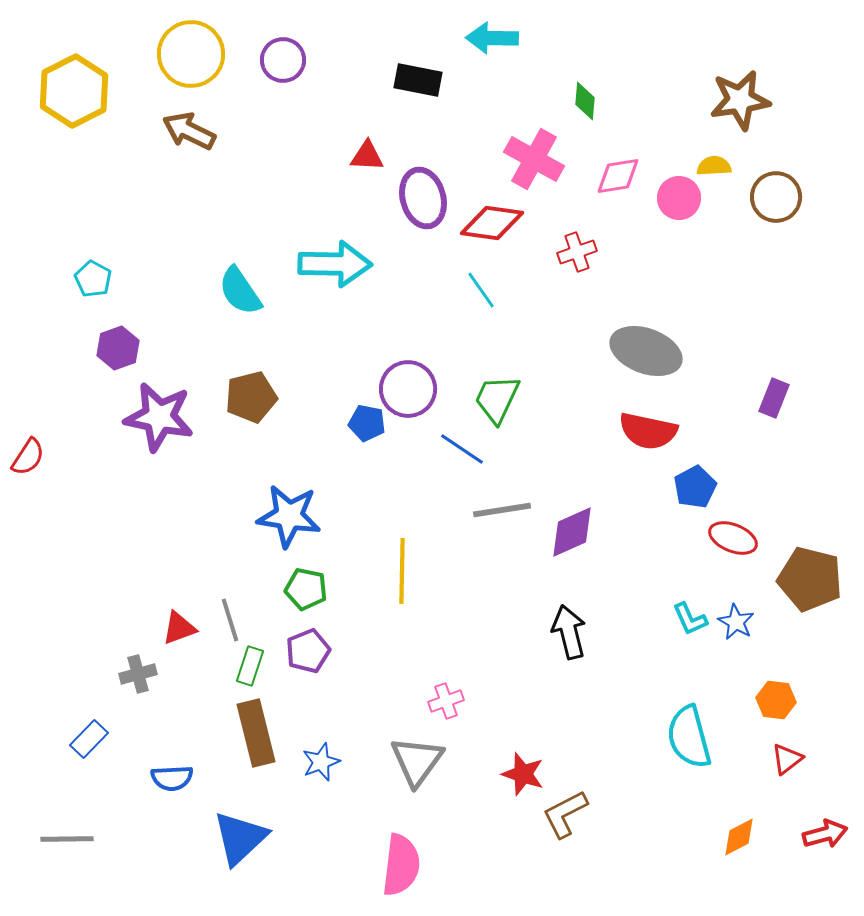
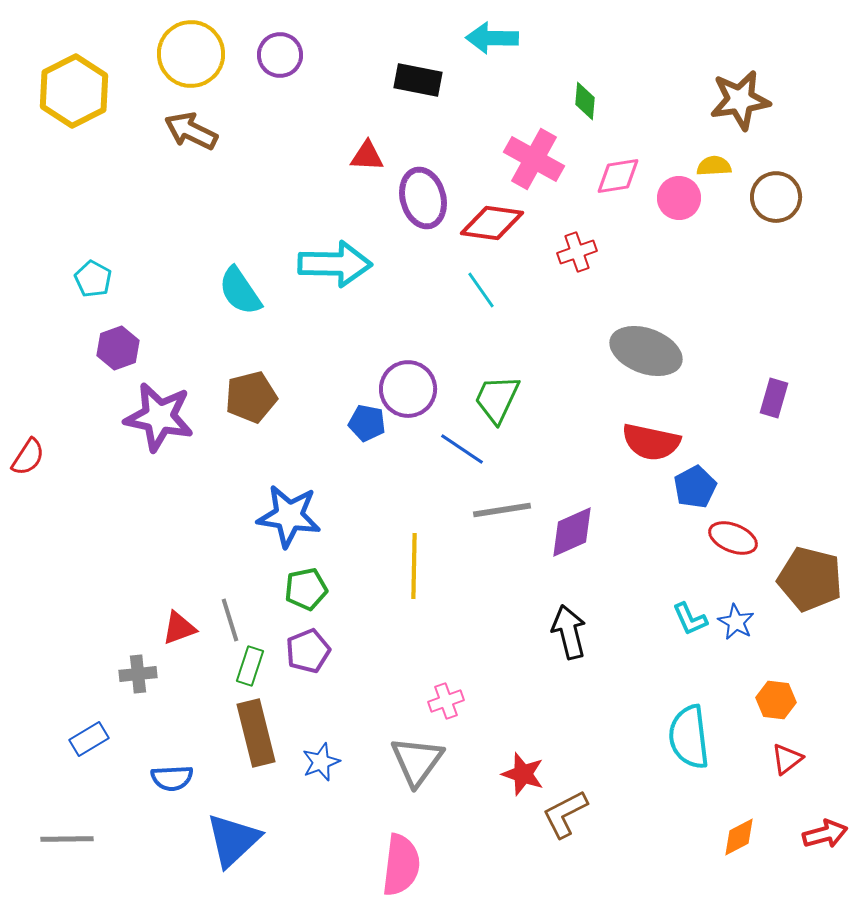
purple circle at (283, 60): moved 3 px left, 5 px up
brown arrow at (189, 131): moved 2 px right
purple rectangle at (774, 398): rotated 6 degrees counterclockwise
red semicircle at (648, 431): moved 3 px right, 11 px down
yellow line at (402, 571): moved 12 px right, 5 px up
green pentagon at (306, 589): rotated 24 degrees counterclockwise
gray cross at (138, 674): rotated 9 degrees clockwise
cyan semicircle at (689, 737): rotated 8 degrees clockwise
blue rectangle at (89, 739): rotated 15 degrees clockwise
blue triangle at (240, 838): moved 7 px left, 2 px down
